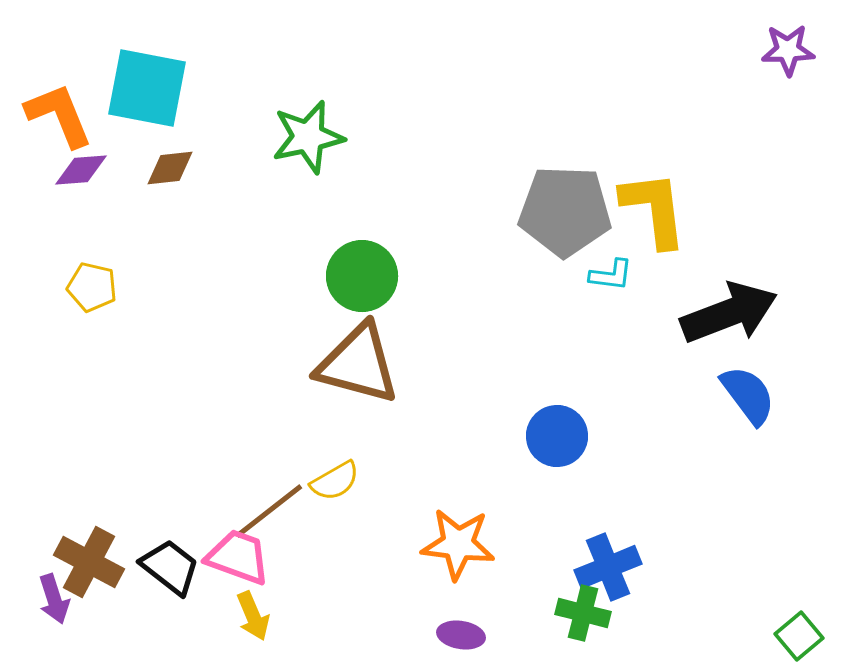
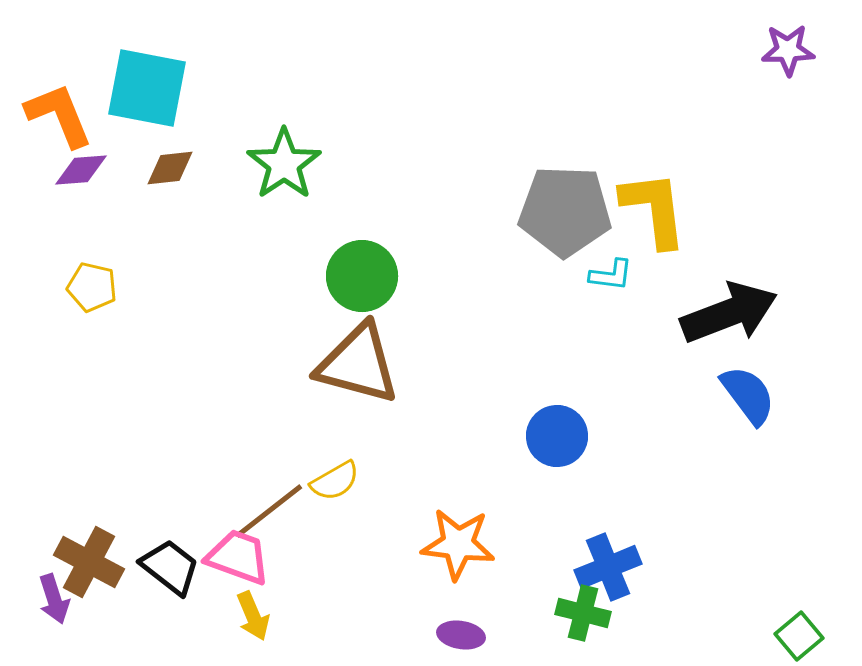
green star: moved 24 px left, 27 px down; rotated 22 degrees counterclockwise
